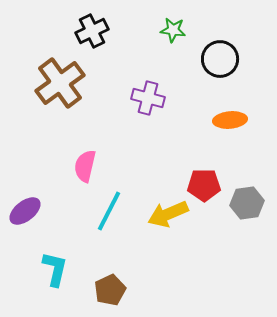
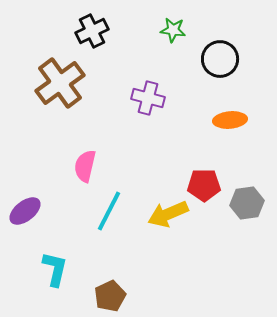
brown pentagon: moved 6 px down
